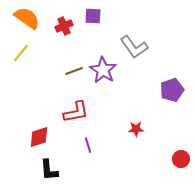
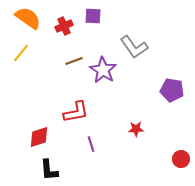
orange semicircle: moved 1 px right
brown line: moved 10 px up
purple pentagon: rotated 30 degrees clockwise
purple line: moved 3 px right, 1 px up
